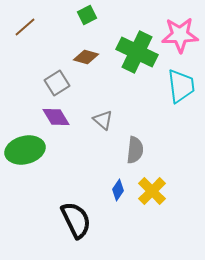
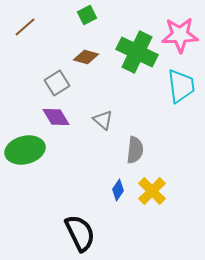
black semicircle: moved 4 px right, 13 px down
